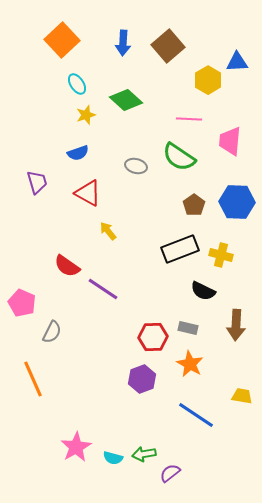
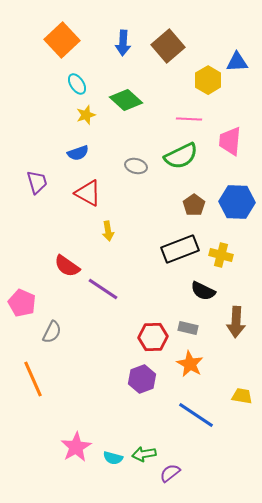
green semicircle: moved 2 px right, 1 px up; rotated 60 degrees counterclockwise
yellow arrow: rotated 150 degrees counterclockwise
brown arrow: moved 3 px up
